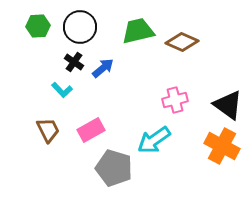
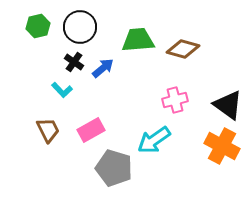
green hexagon: rotated 10 degrees counterclockwise
green trapezoid: moved 9 px down; rotated 8 degrees clockwise
brown diamond: moved 1 px right, 7 px down; rotated 8 degrees counterclockwise
